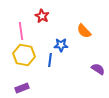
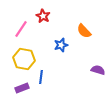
red star: moved 1 px right
pink line: moved 2 px up; rotated 42 degrees clockwise
blue star: rotated 16 degrees counterclockwise
yellow hexagon: moved 4 px down
blue line: moved 9 px left, 17 px down
purple semicircle: moved 1 px down; rotated 16 degrees counterclockwise
